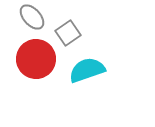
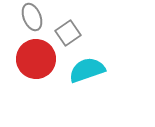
gray ellipse: rotated 20 degrees clockwise
